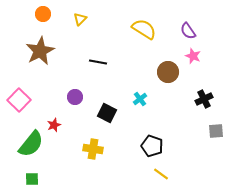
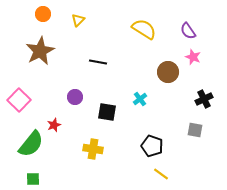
yellow triangle: moved 2 px left, 1 px down
pink star: moved 1 px down
black square: moved 1 px up; rotated 18 degrees counterclockwise
gray square: moved 21 px left, 1 px up; rotated 14 degrees clockwise
green square: moved 1 px right
